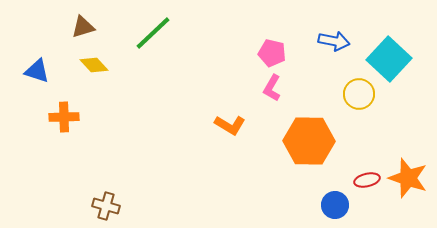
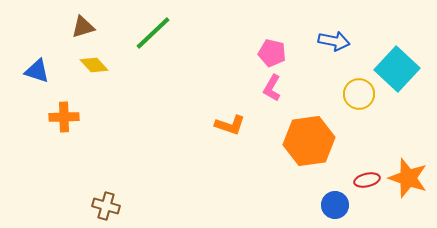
cyan square: moved 8 px right, 10 px down
orange L-shape: rotated 12 degrees counterclockwise
orange hexagon: rotated 9 degrees counterclockwise
